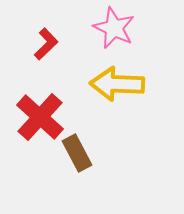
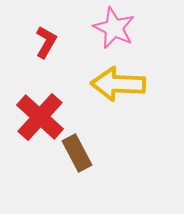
red L-shape: moved 2 px up; rotated 16 degrees counterclockwise
yellow arrow: moved 1 px right
